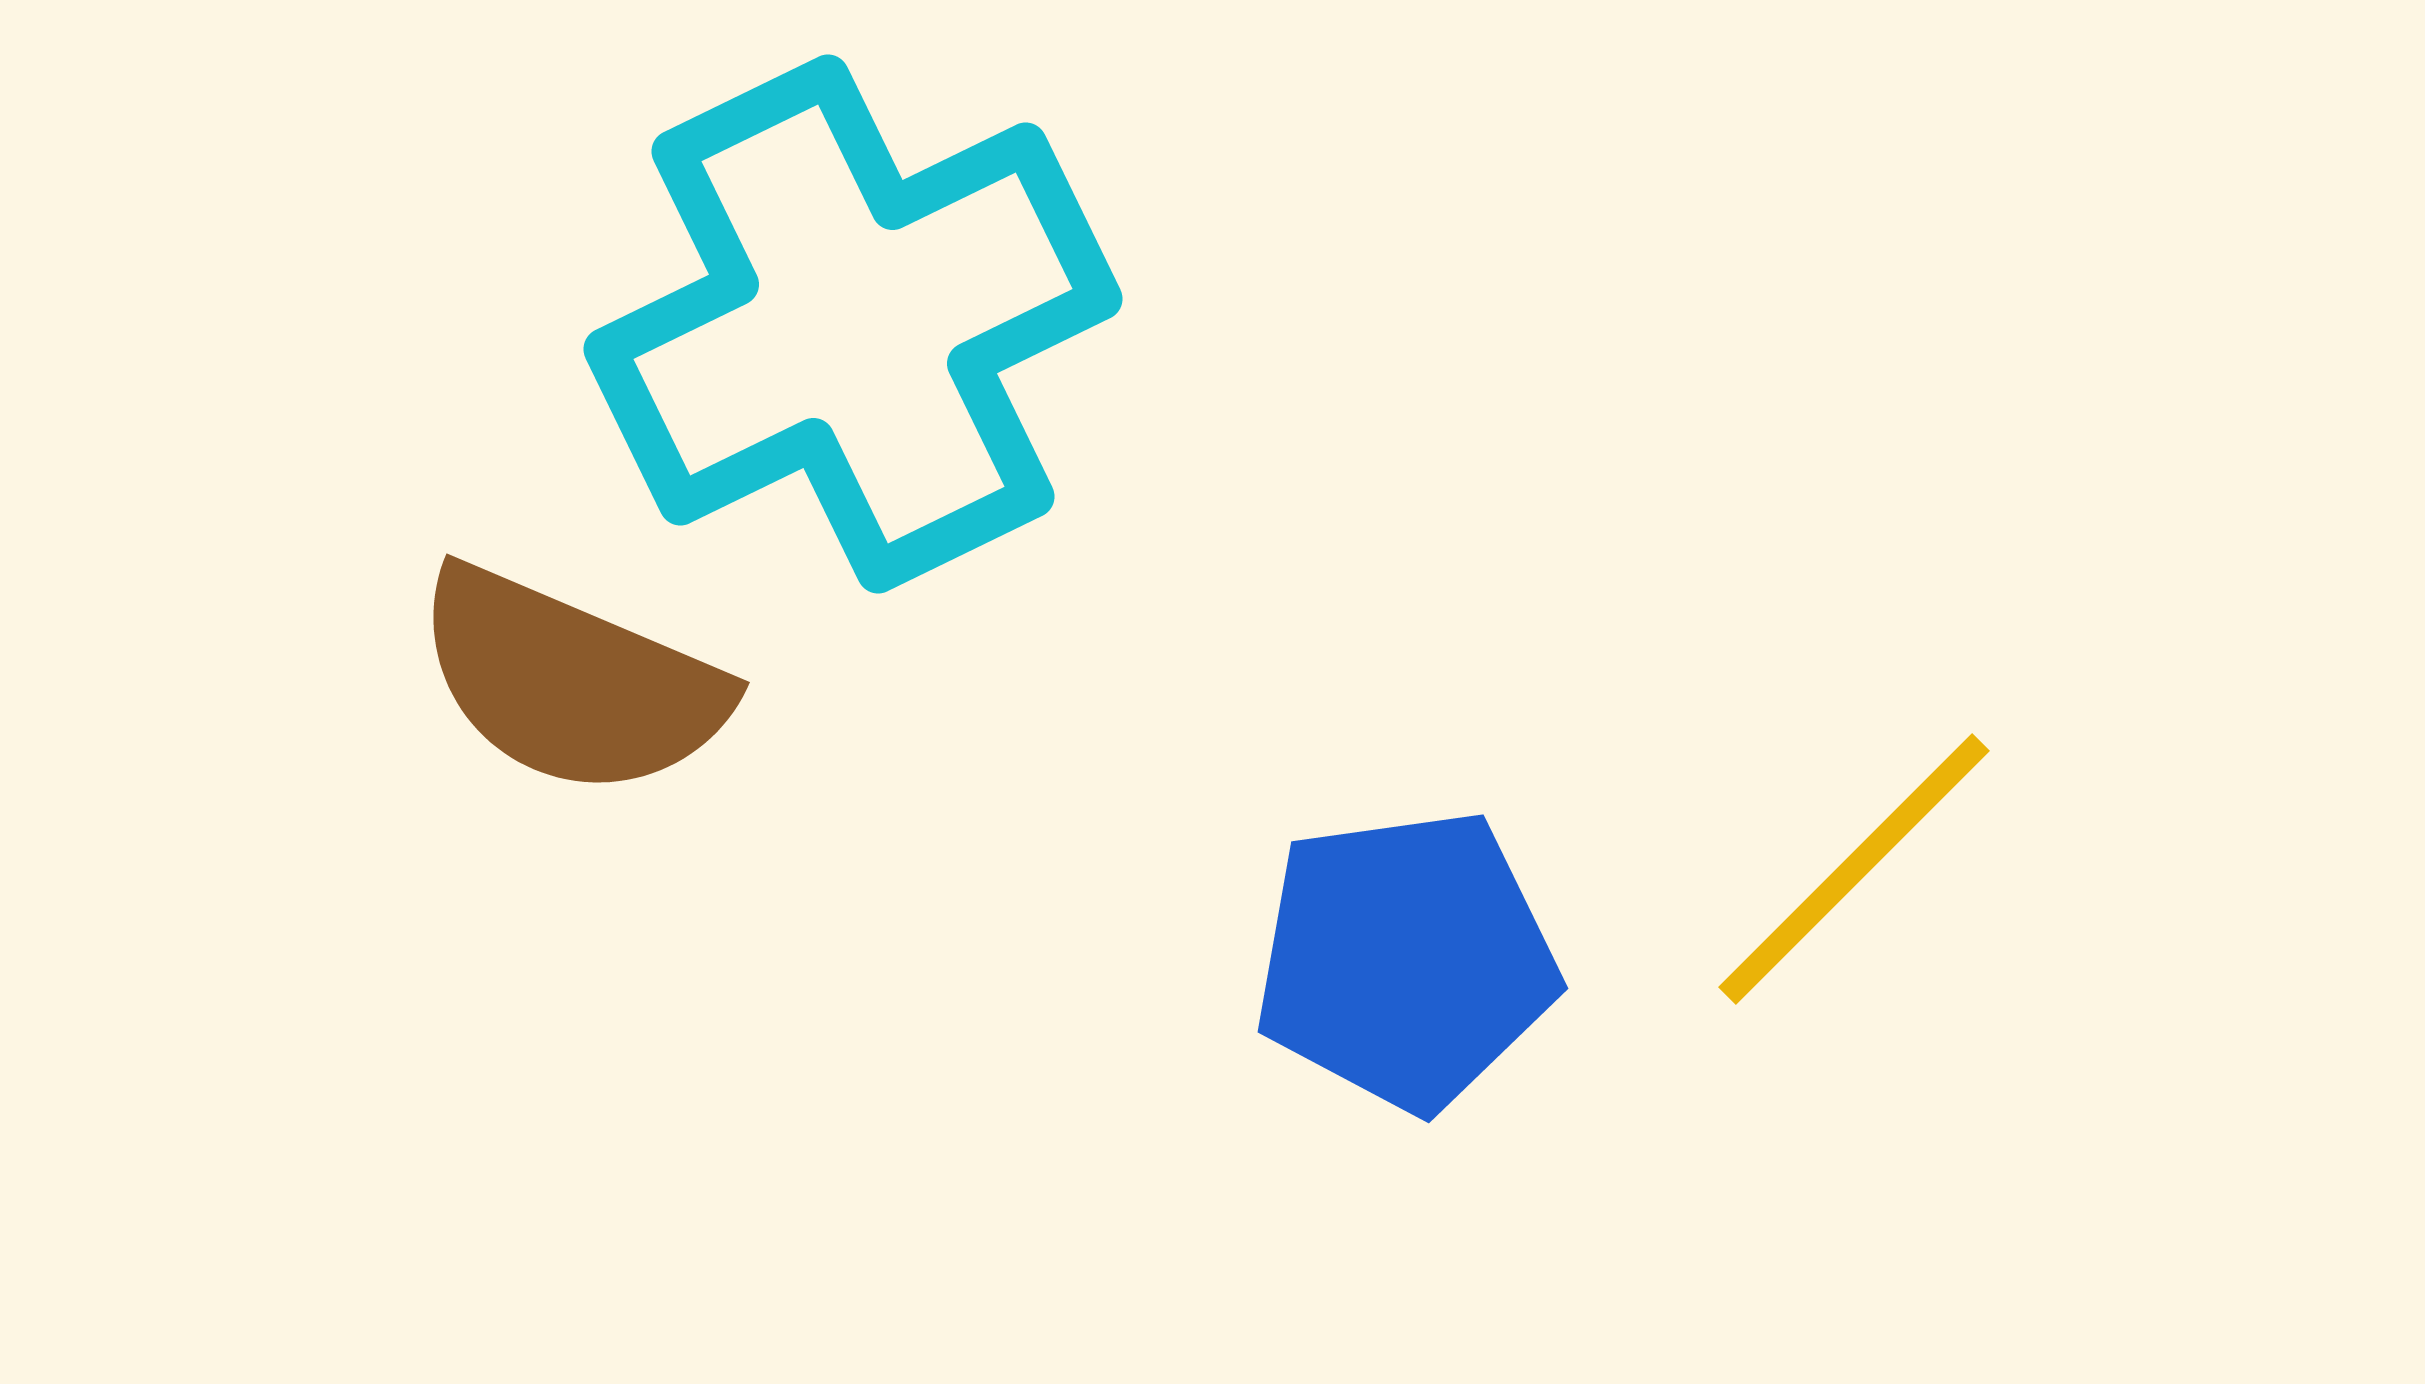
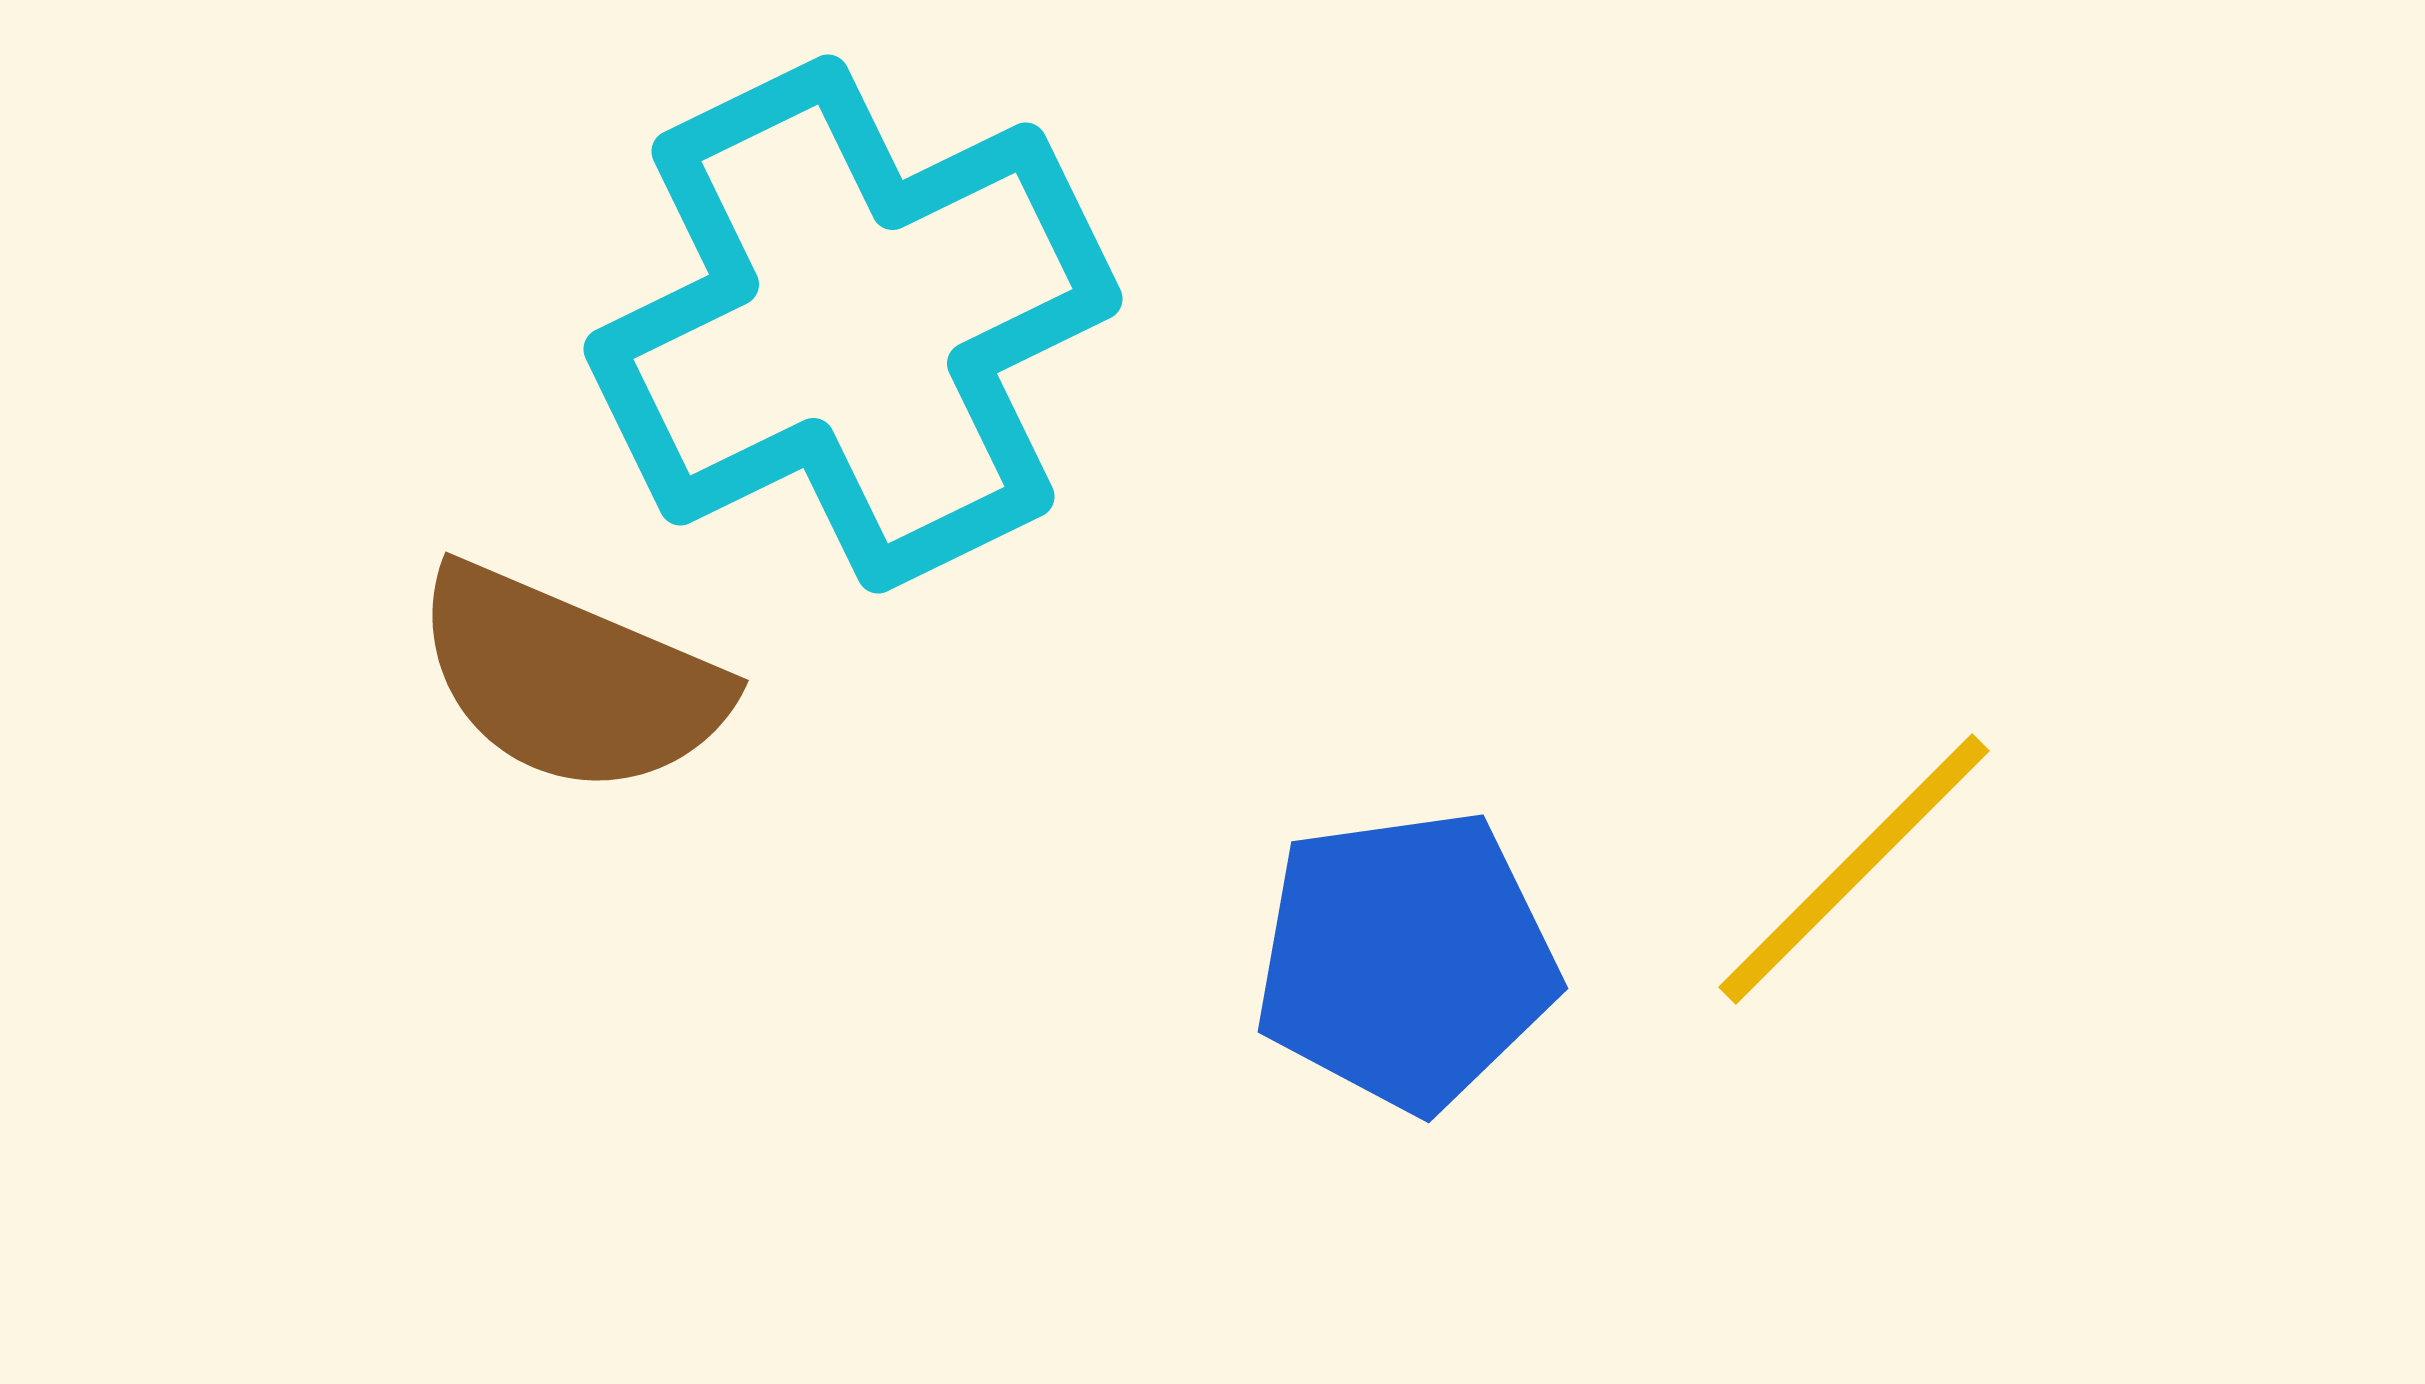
brown semicircle: moved 1 px left, 2 px up
